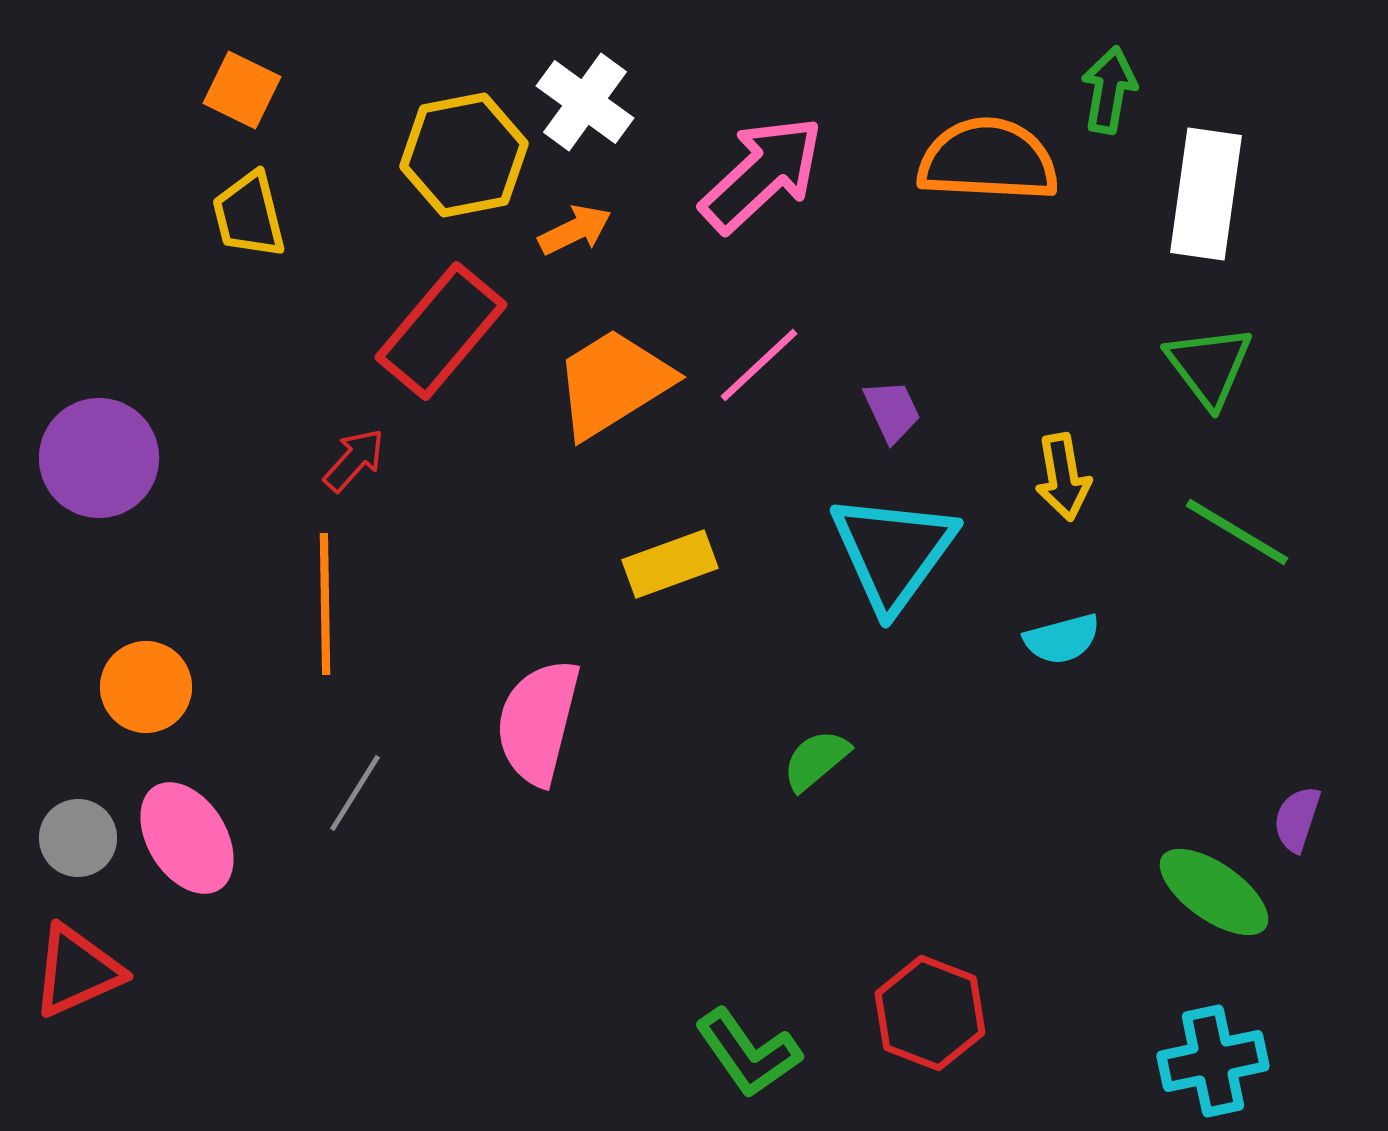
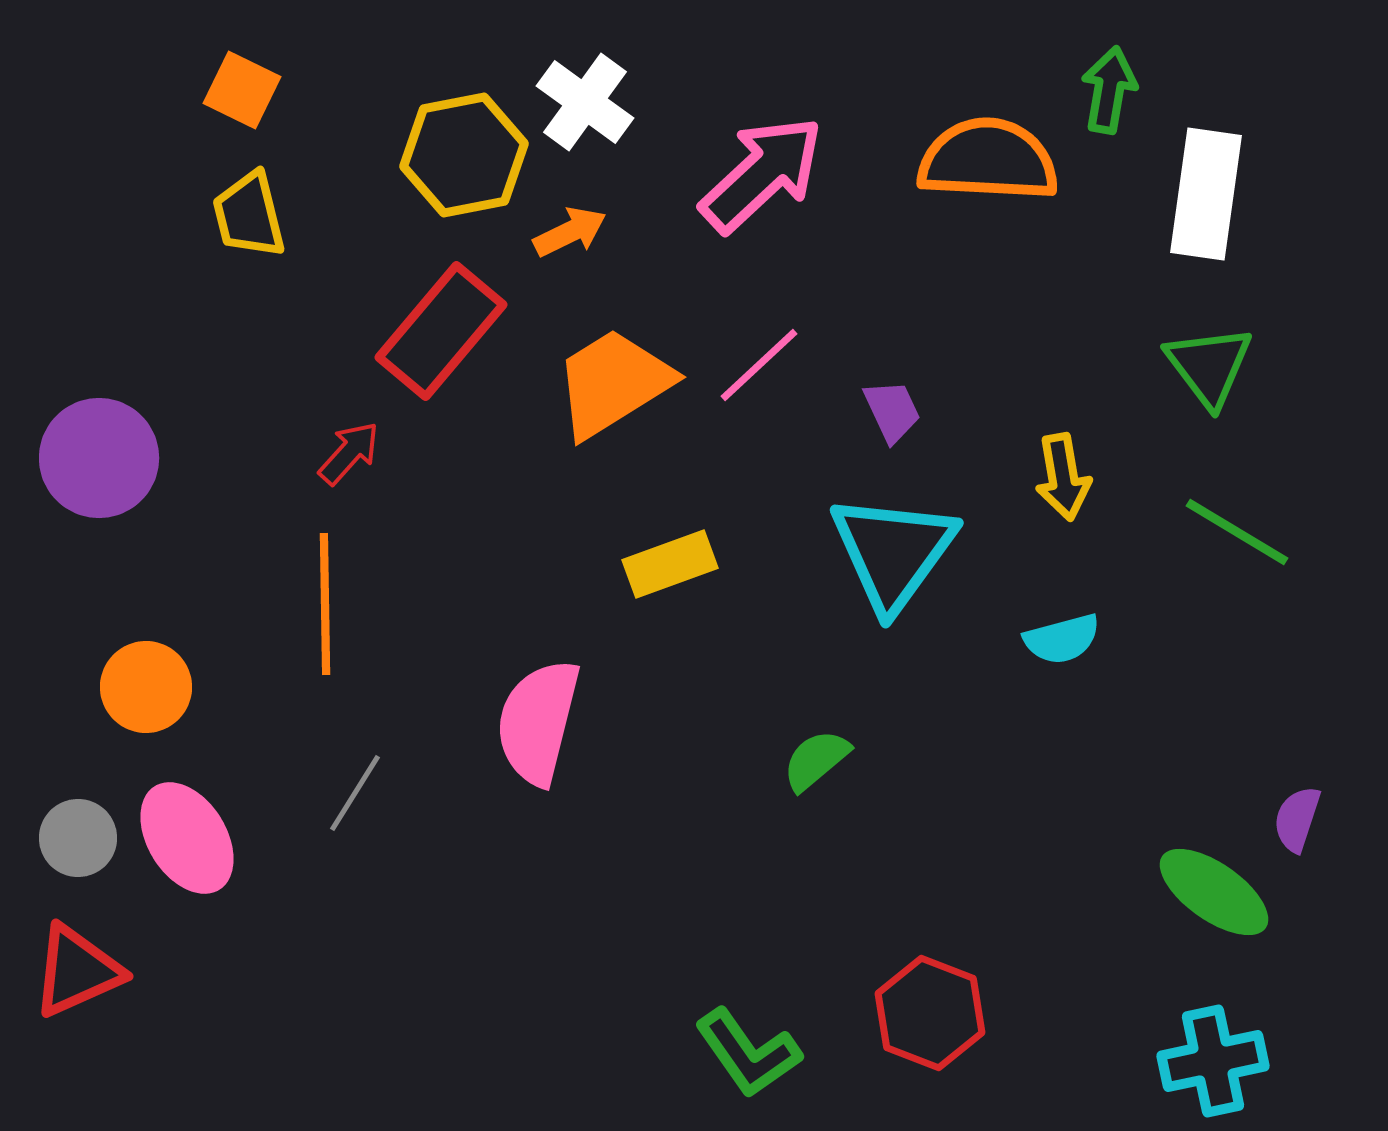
orange arrow: moved 5 px left, 2 px down
red arrow: moved 5 px left, 7 px up
